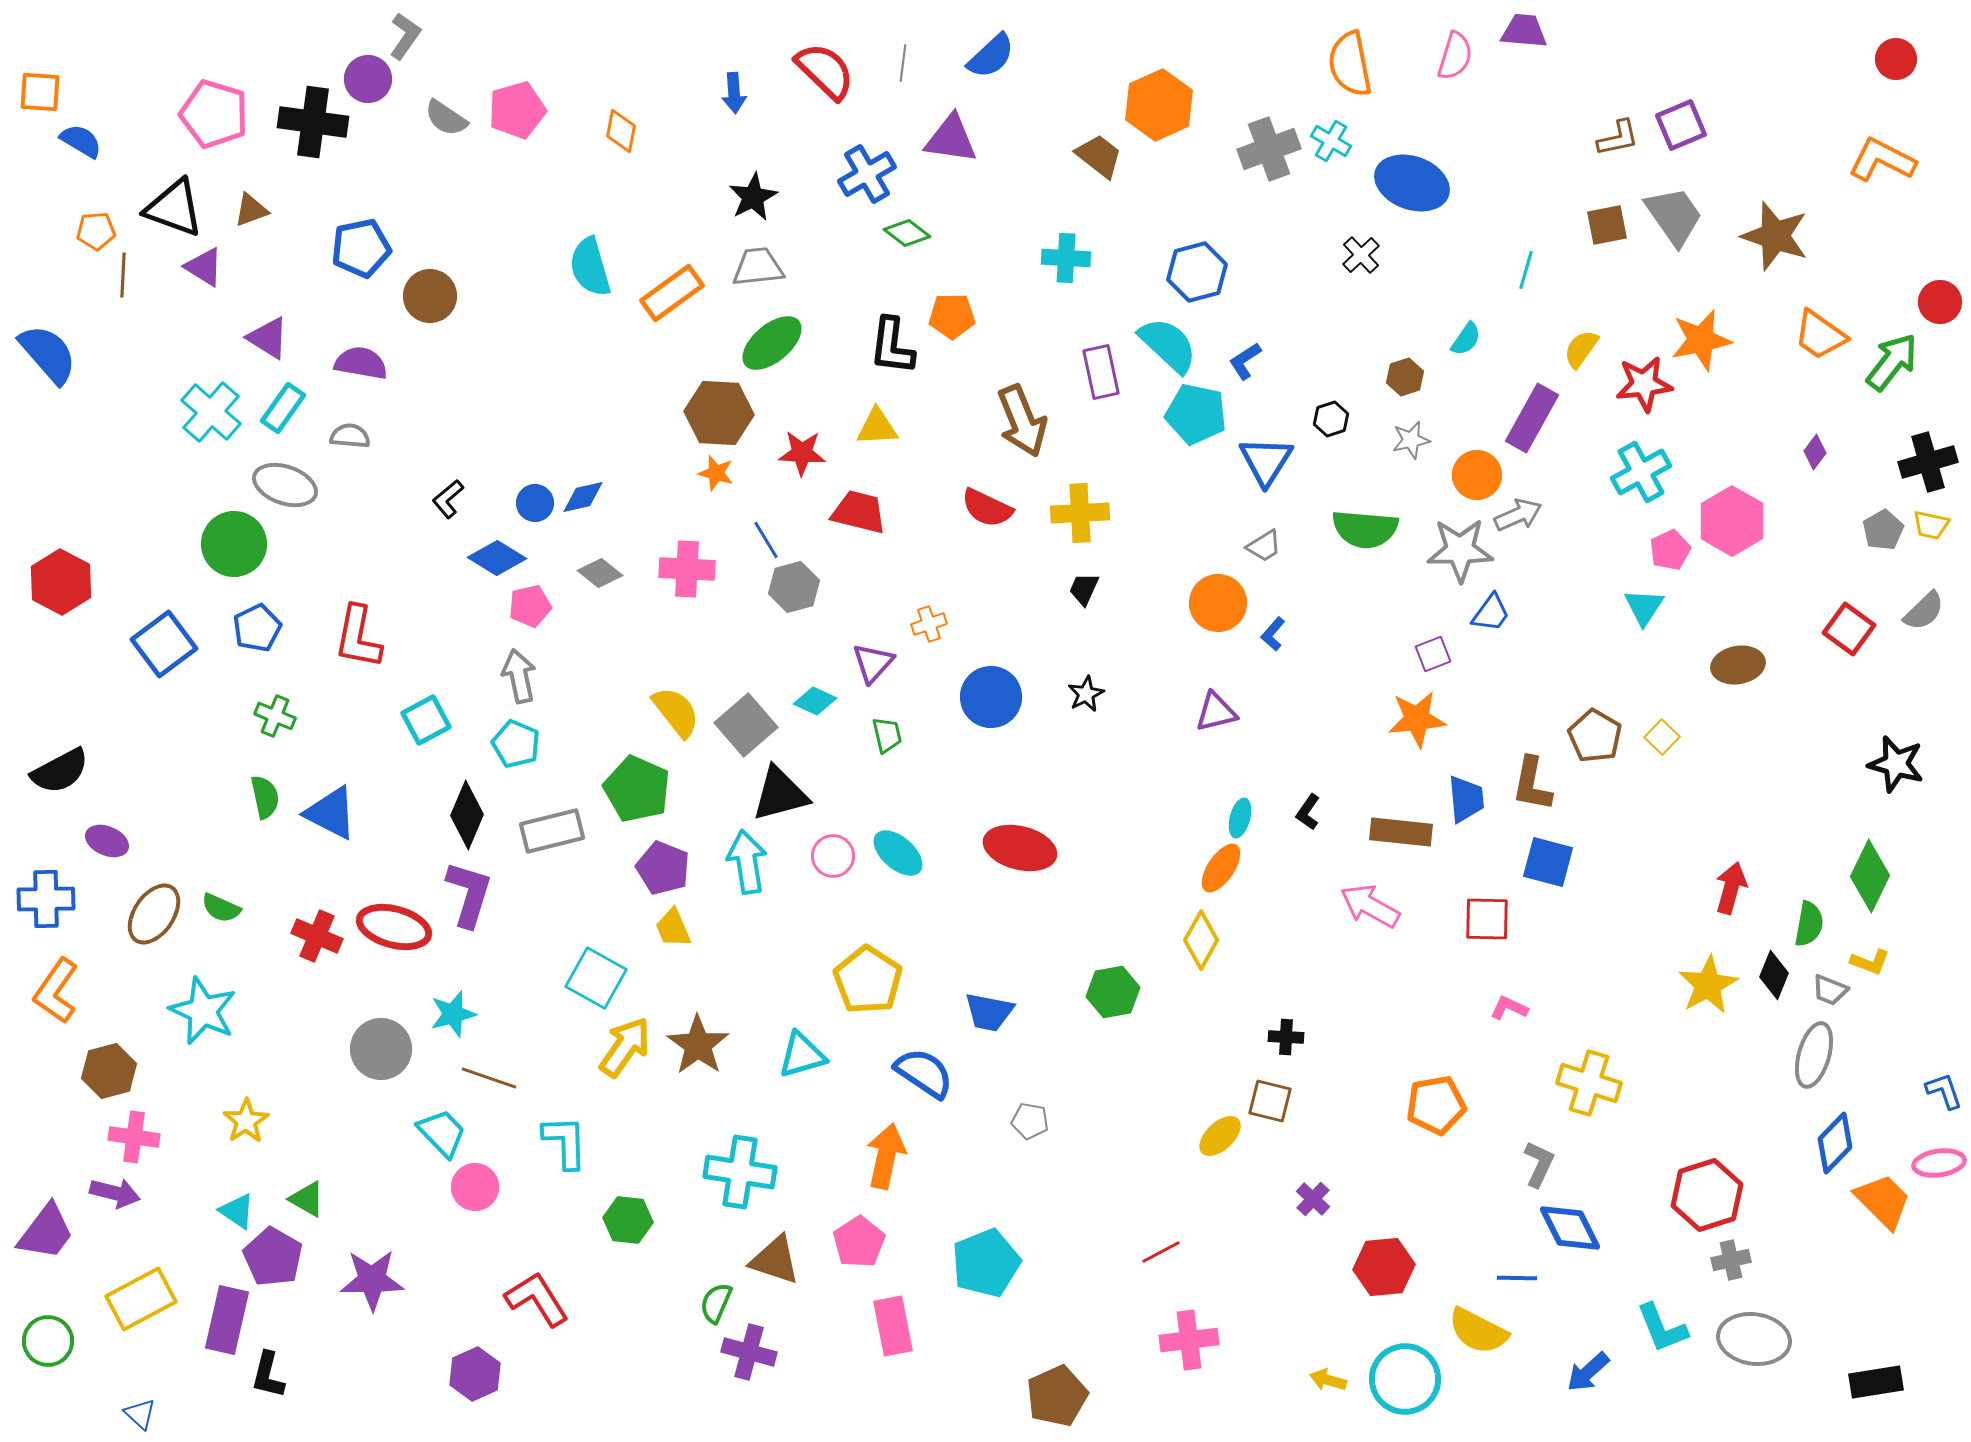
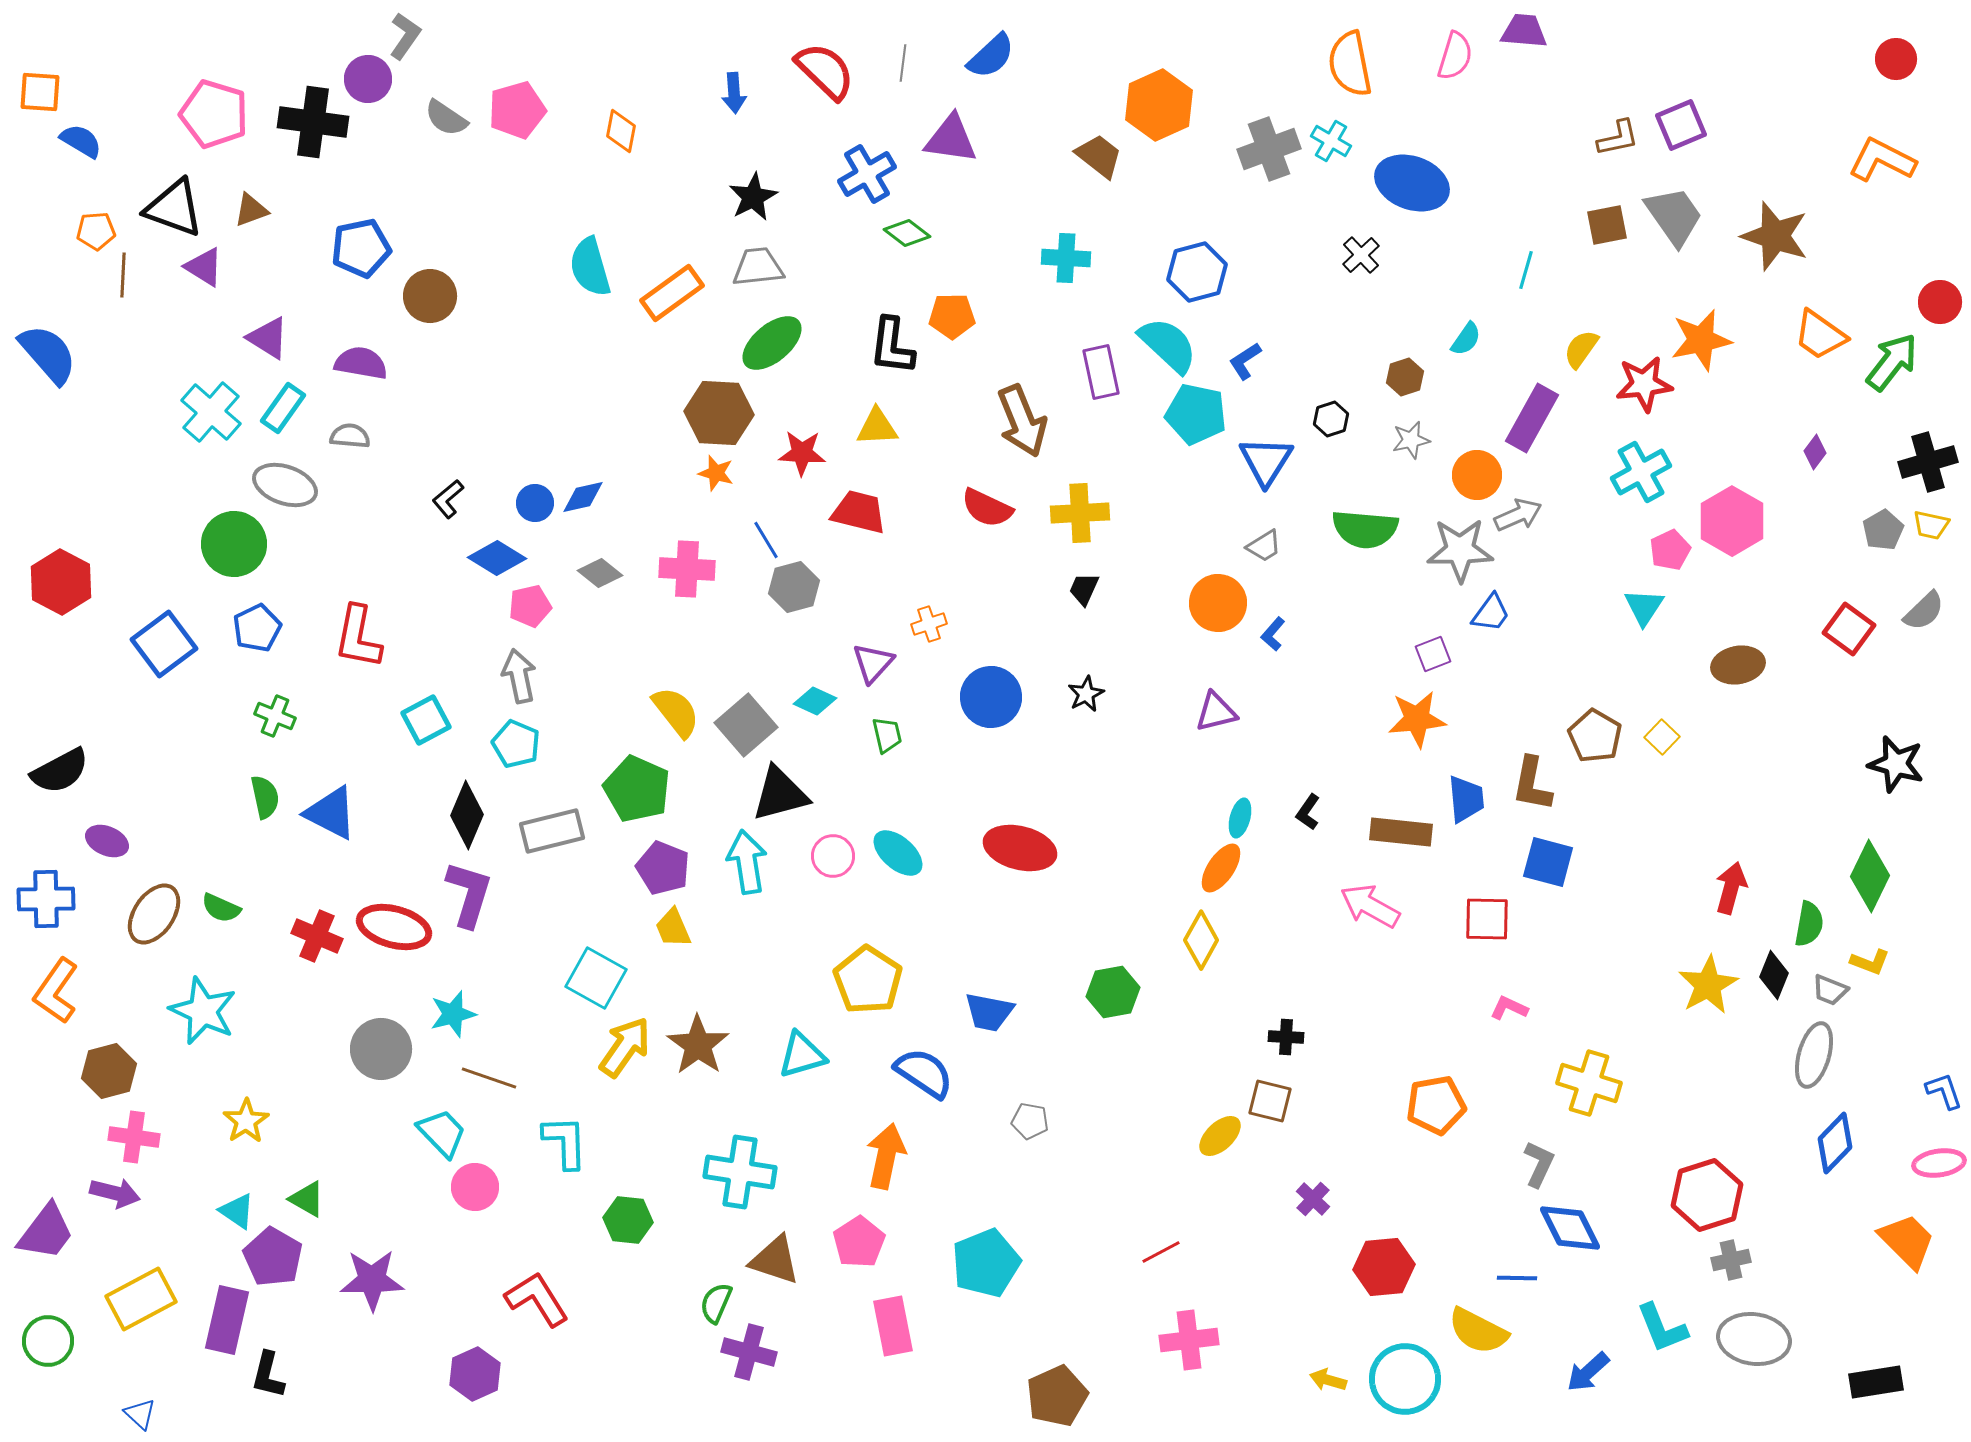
orange trapezoid at (1883, 1201): moved 24 px right, 40 px down
